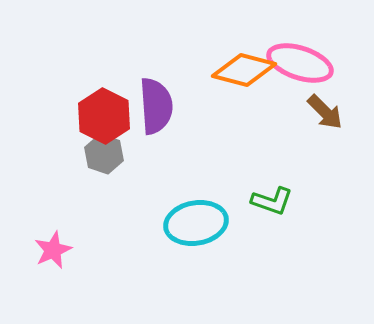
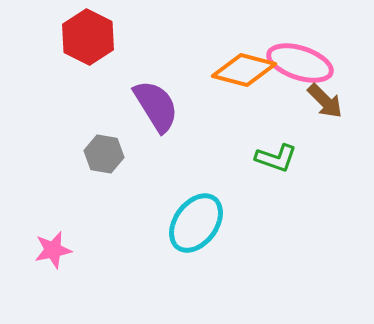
purple semicircle: rotated 28 degrees counterclockwise
brown arrow: moved 11 px up
red hexagon: moved 16 px left, 79 px up
gray hexagon: rotated 9 degrees counterclockwise
green L-shape: moved 4 px right, 43 px up
cyan ellipse: rotated 44 degrees counterclockwise
pink star: rotated 12 degrees clockwise
